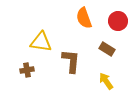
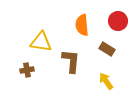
orange semicircle: moved 2 px left, 7 px down; rotated 15 degrees clockwise
